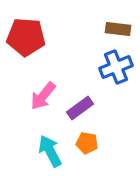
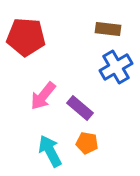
brown rectangle: moved 10 px left
blue cross: rotated 8 degrees counterclockwise
purple rectangle: rotated 76 degrees clockwise
